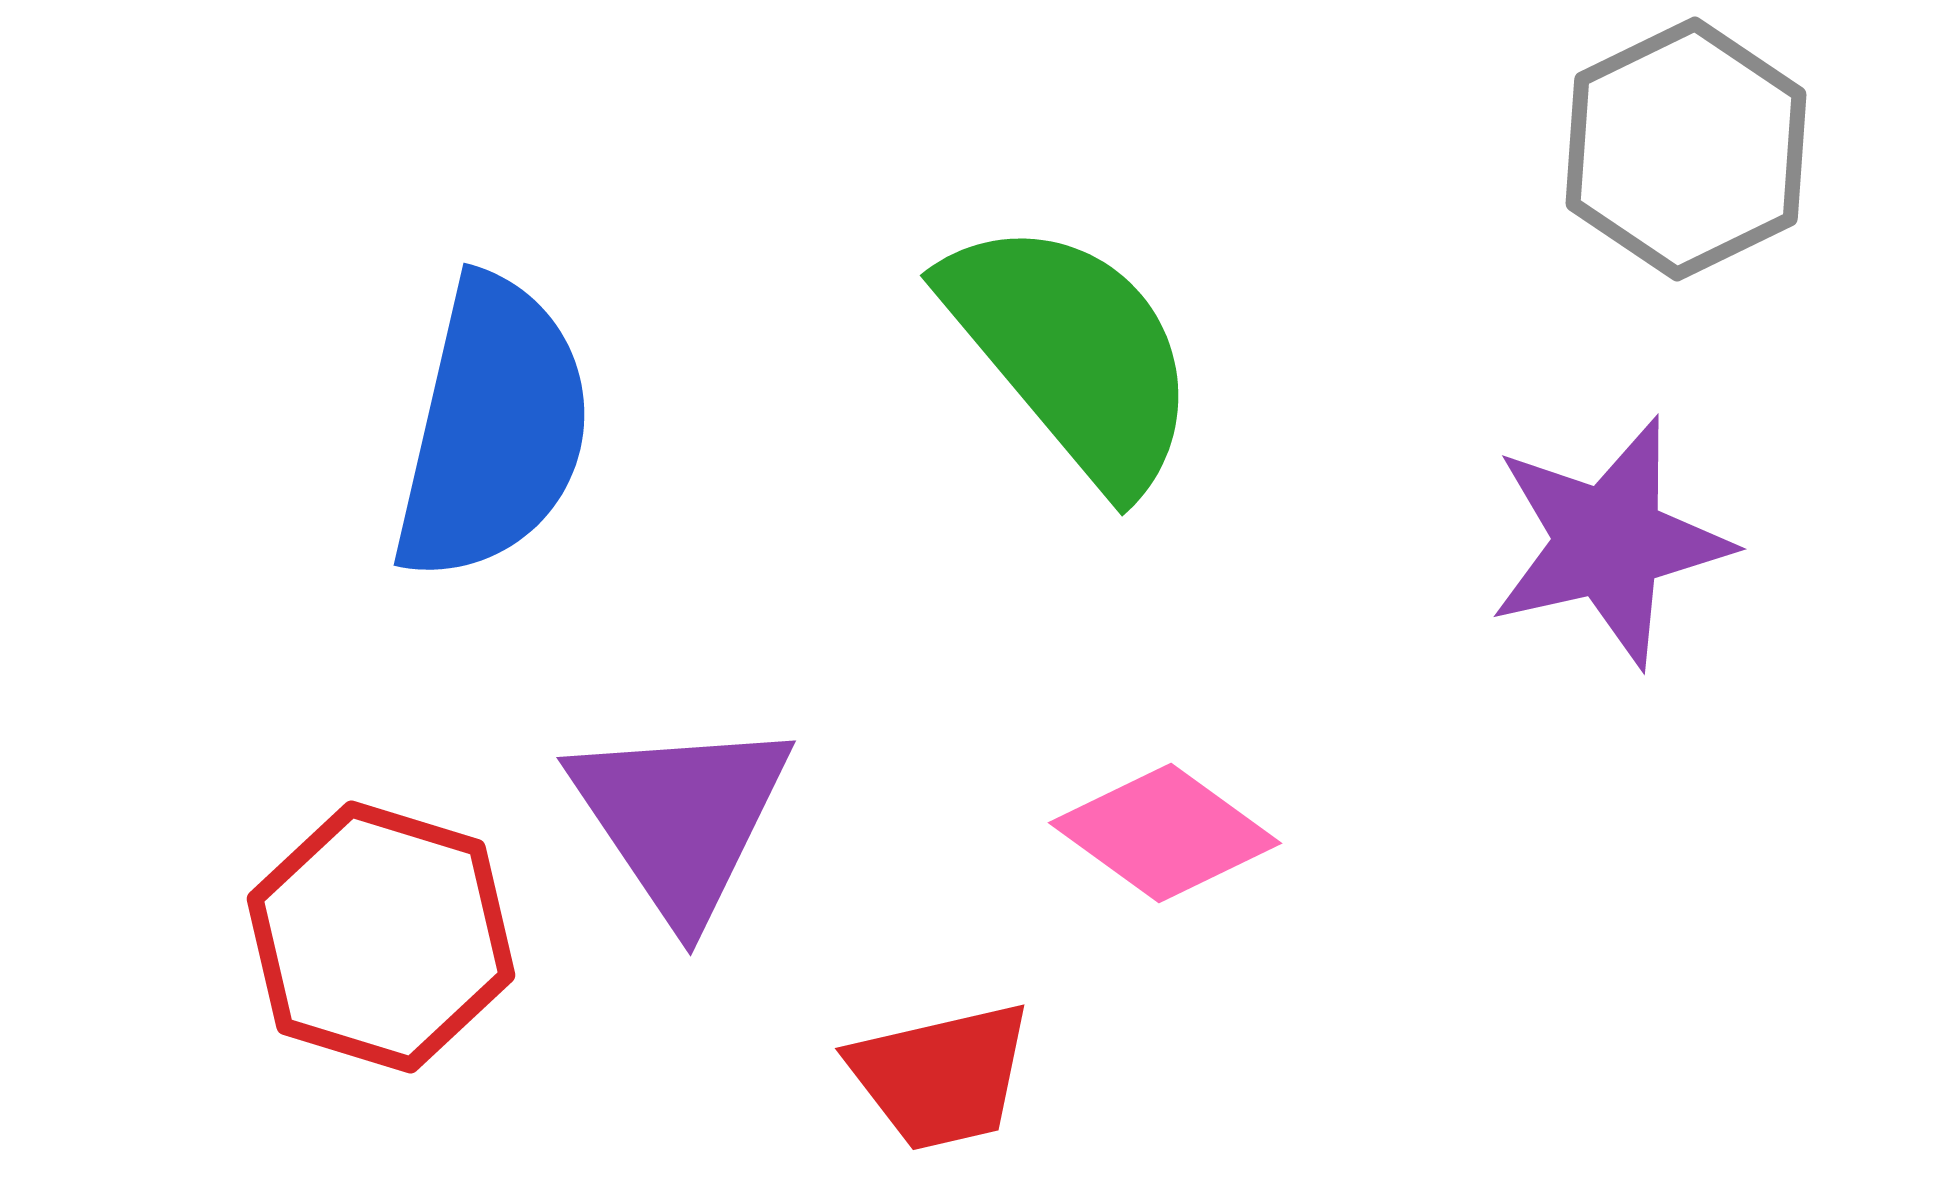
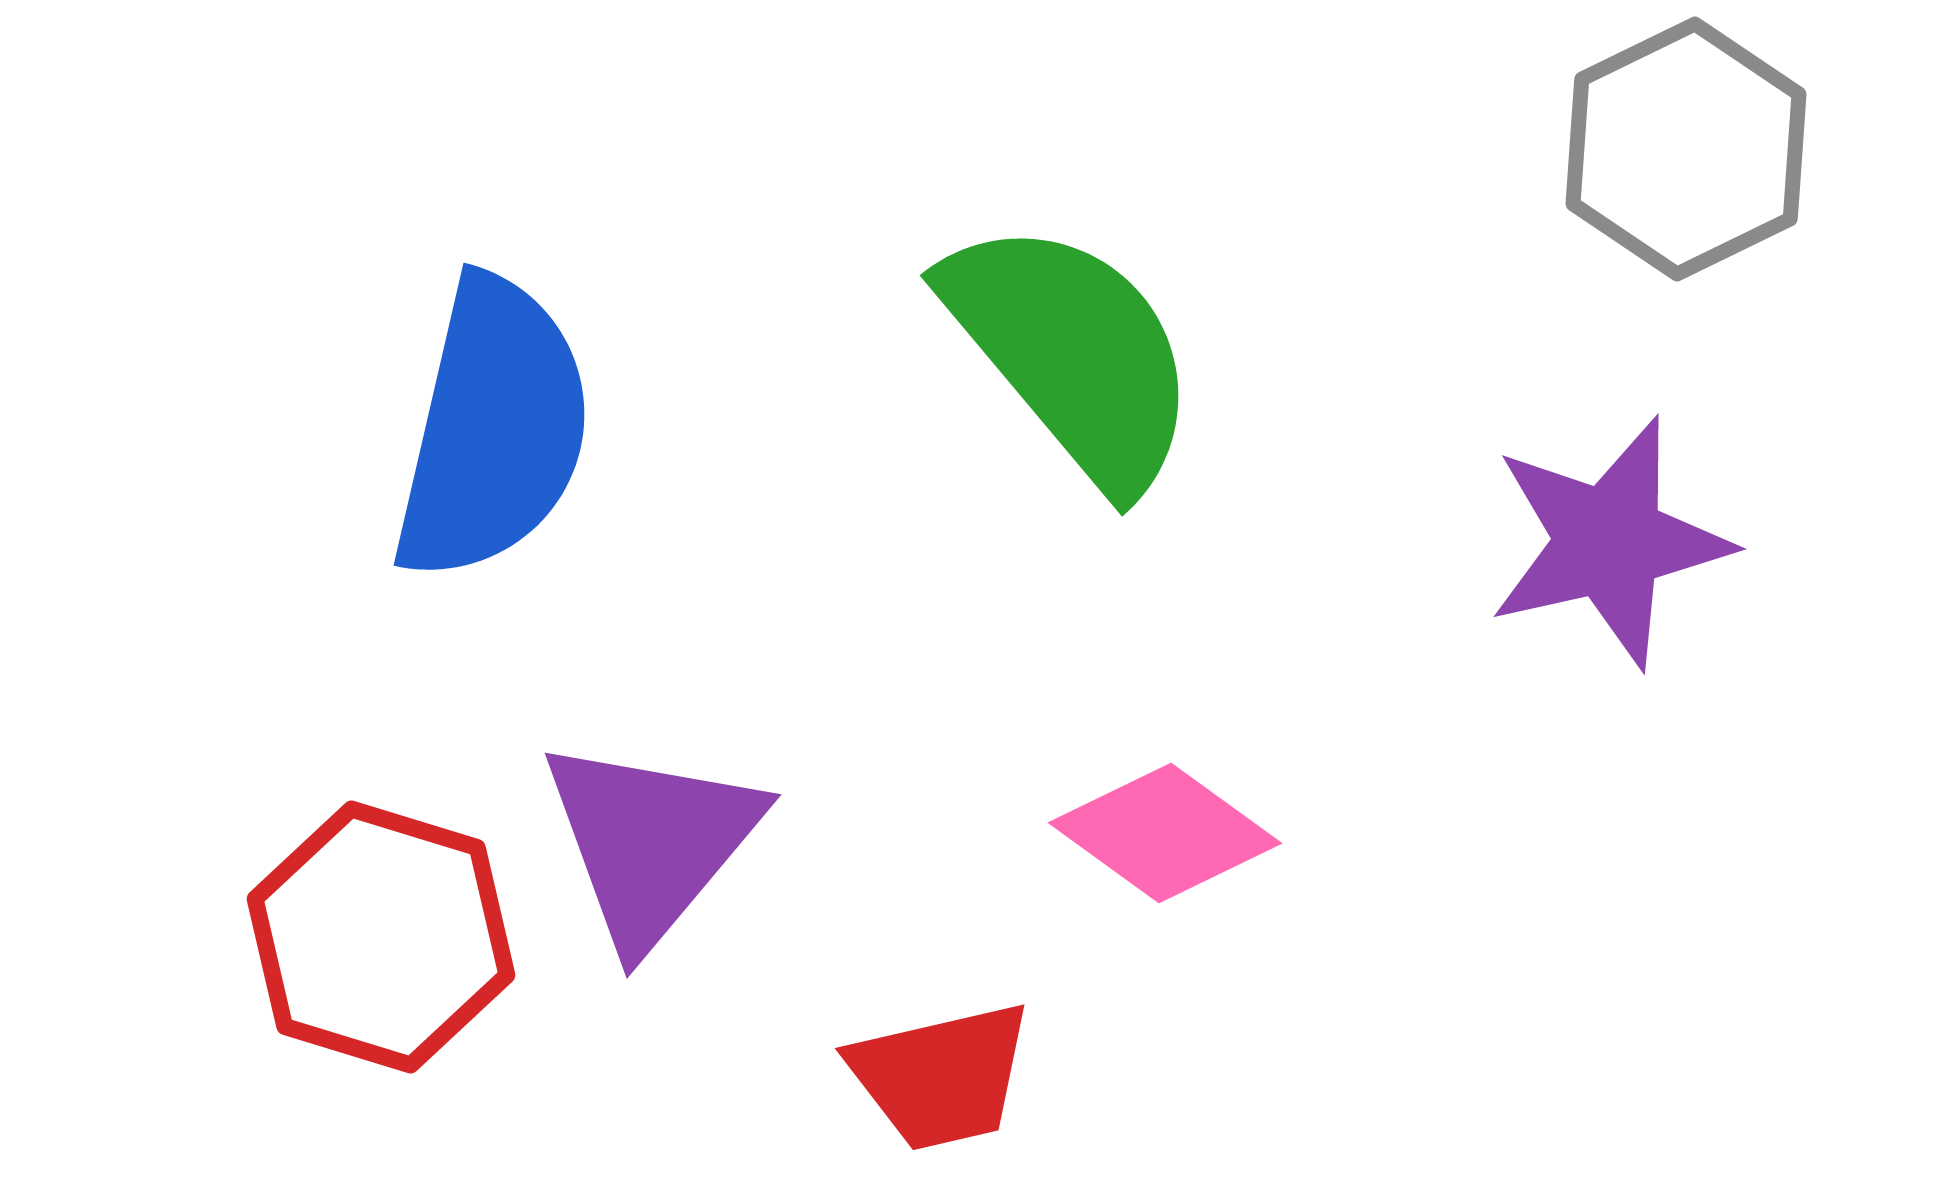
purple triangle: moved 30 px left, 24 px down; rotated 14 degrees clockwise
